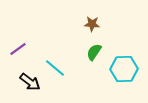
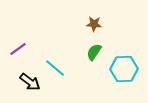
brown star: moved 2 px right
